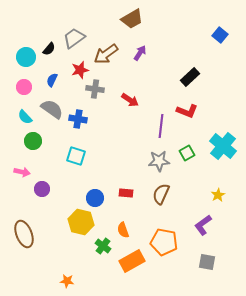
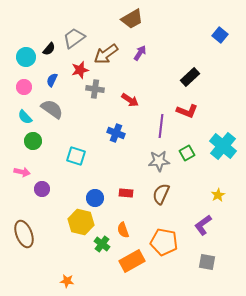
blue cross: moved 38 px right, 14 px down; rotated 12 degrees clockwise
green cross: moved 1 px left, 2 px up
